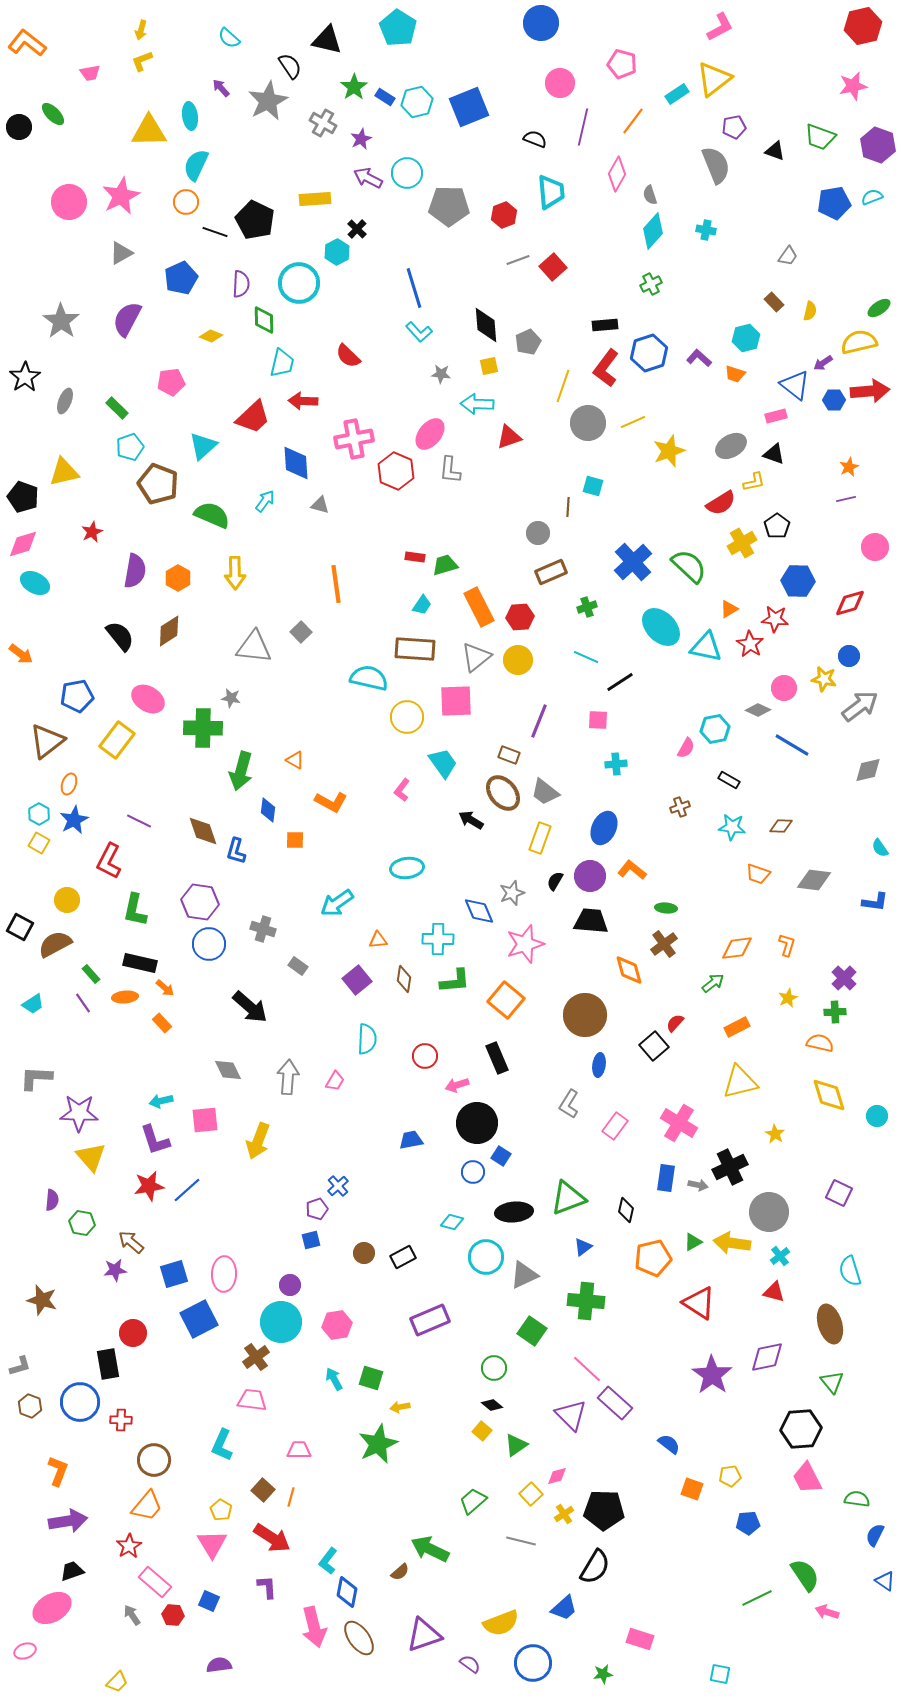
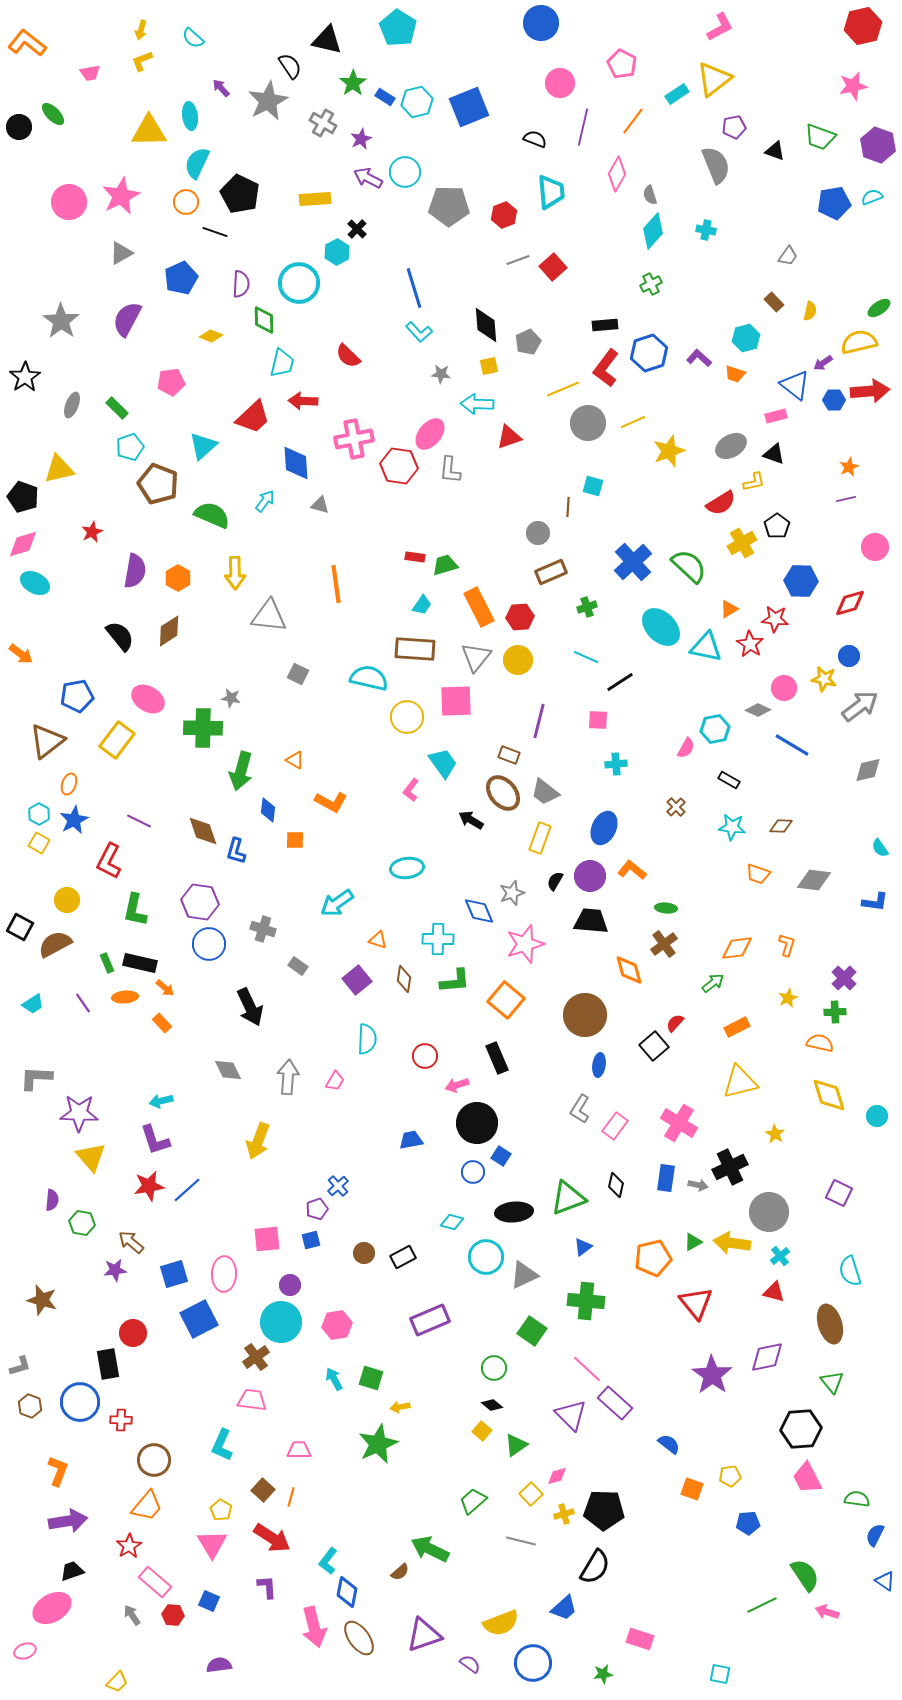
cyan semicircle at (229, 38): moved 36 px left
pink pentagon at (622, 64): rotated 12 degrees clockwise
green star at (354, 87): moved 1 px left, 4 px up
cyan semicircle at (196, 165): moved 1 px right, 2 px up
cyan circle at (407, 173): moved 2 px left, 1 px up
black pentagon at (255, 220): moved 15 px left, 26 px up
yellow line at (563, 386): moved 3 px down; rotated 48 degrees clockwise
gray ellipse at (65, 401): moved 7 px right, 4 px down
red hexagon at (396, 471): moved 3 px right, 5 px up; rotated 15 degrees counterclockwise
yellow triangle at (64, 472): moved 5 px left, 3 px up
blue hexagon at (798, 581): moved 3 px right
gray square at (301, 632): moved 3 px left, 42 px down; rotated 20 degrees counterclockwise
gray triangle at (254, 647): moved 15 px right, 31 px up
gray triangle at (476, 657): rotated 12 degrees counterclockwise
purple line at (539, 721): rotated 8 degrees counterclockwise
pink L-shape at (402, 790): moved 9 px right
brown cross at (680, 807): moved 4 px left; rotated 24 degrees counterclockwise
orange triangle at (378, 940): rotated 24 degrees clockwise
green rectangle at (91, 974): moved 16 px right, 11 px up; rotated 18 degrees clockwise
black arrow at (250, 1007): rotated 24 degrees clockwise
gray L-shape at (569, 1104): moved 11 px right, 5 px down
pink square at (205, 1120): moved 62 px right, 119 px down
black diamond at (626, 1210): moved 10 px left, 25 px up
red triangle at (699, 1303): moved 3 px left; rotated 18 degrees clockwise
yellow cross at (564, 1514): rotated 18 degrees clockwise
green line at (757, 1598): moved 5 px right, 7 px down
